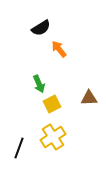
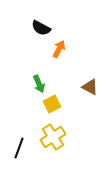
black semicircle: rotated 60 degrees clockwise
orange arrow: rotated 66 degrees clockwise
brown triangle: moved 1 px right, 11 px up; rotated 30 degrees clockwise
